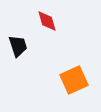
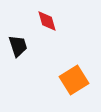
orange square: rotated 8 degrees counterclockwise
